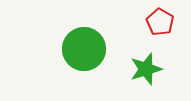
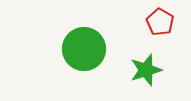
green star: moved 1 px down
